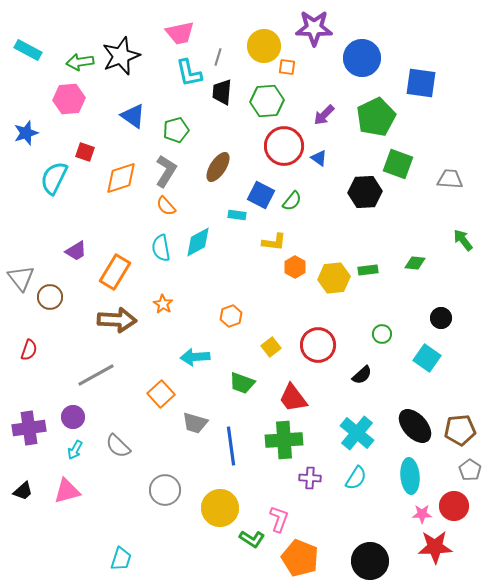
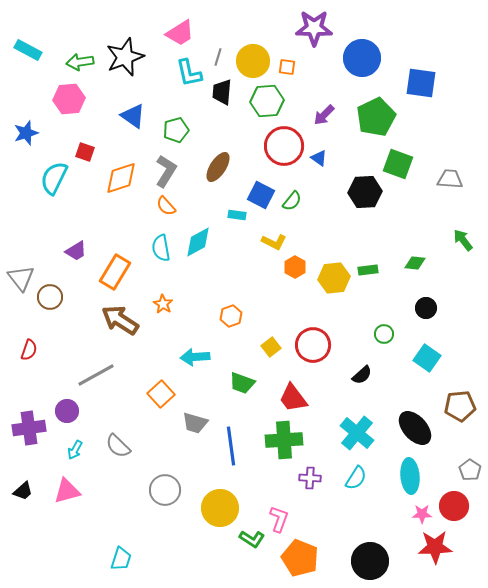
pink trapezoid at (180, 33): rotated 20 degrees counterclockwise
yellow circle at (264, 46): moved 11 px left, 15 px down
black star at (121, 56): moved 4 px right, 1 px down
yellow L-shape at (274, 242): rotated 20 degrees clockwise
black circle at (441, 318): moved 15 px left, 10 px up
brown arrow at (117, 320): moved 3 px right; rotated 150 degrees counterclockwise
green circle at (382, 334): moved 2 px right
red circle at (318, 345): moved 5 px left
purple circle at (73, 417): moved 6 px left, 6 px up
black ellipse at (415, 426): moved 2 px down
brown pentagon at (460, 430): moved 24 px up
